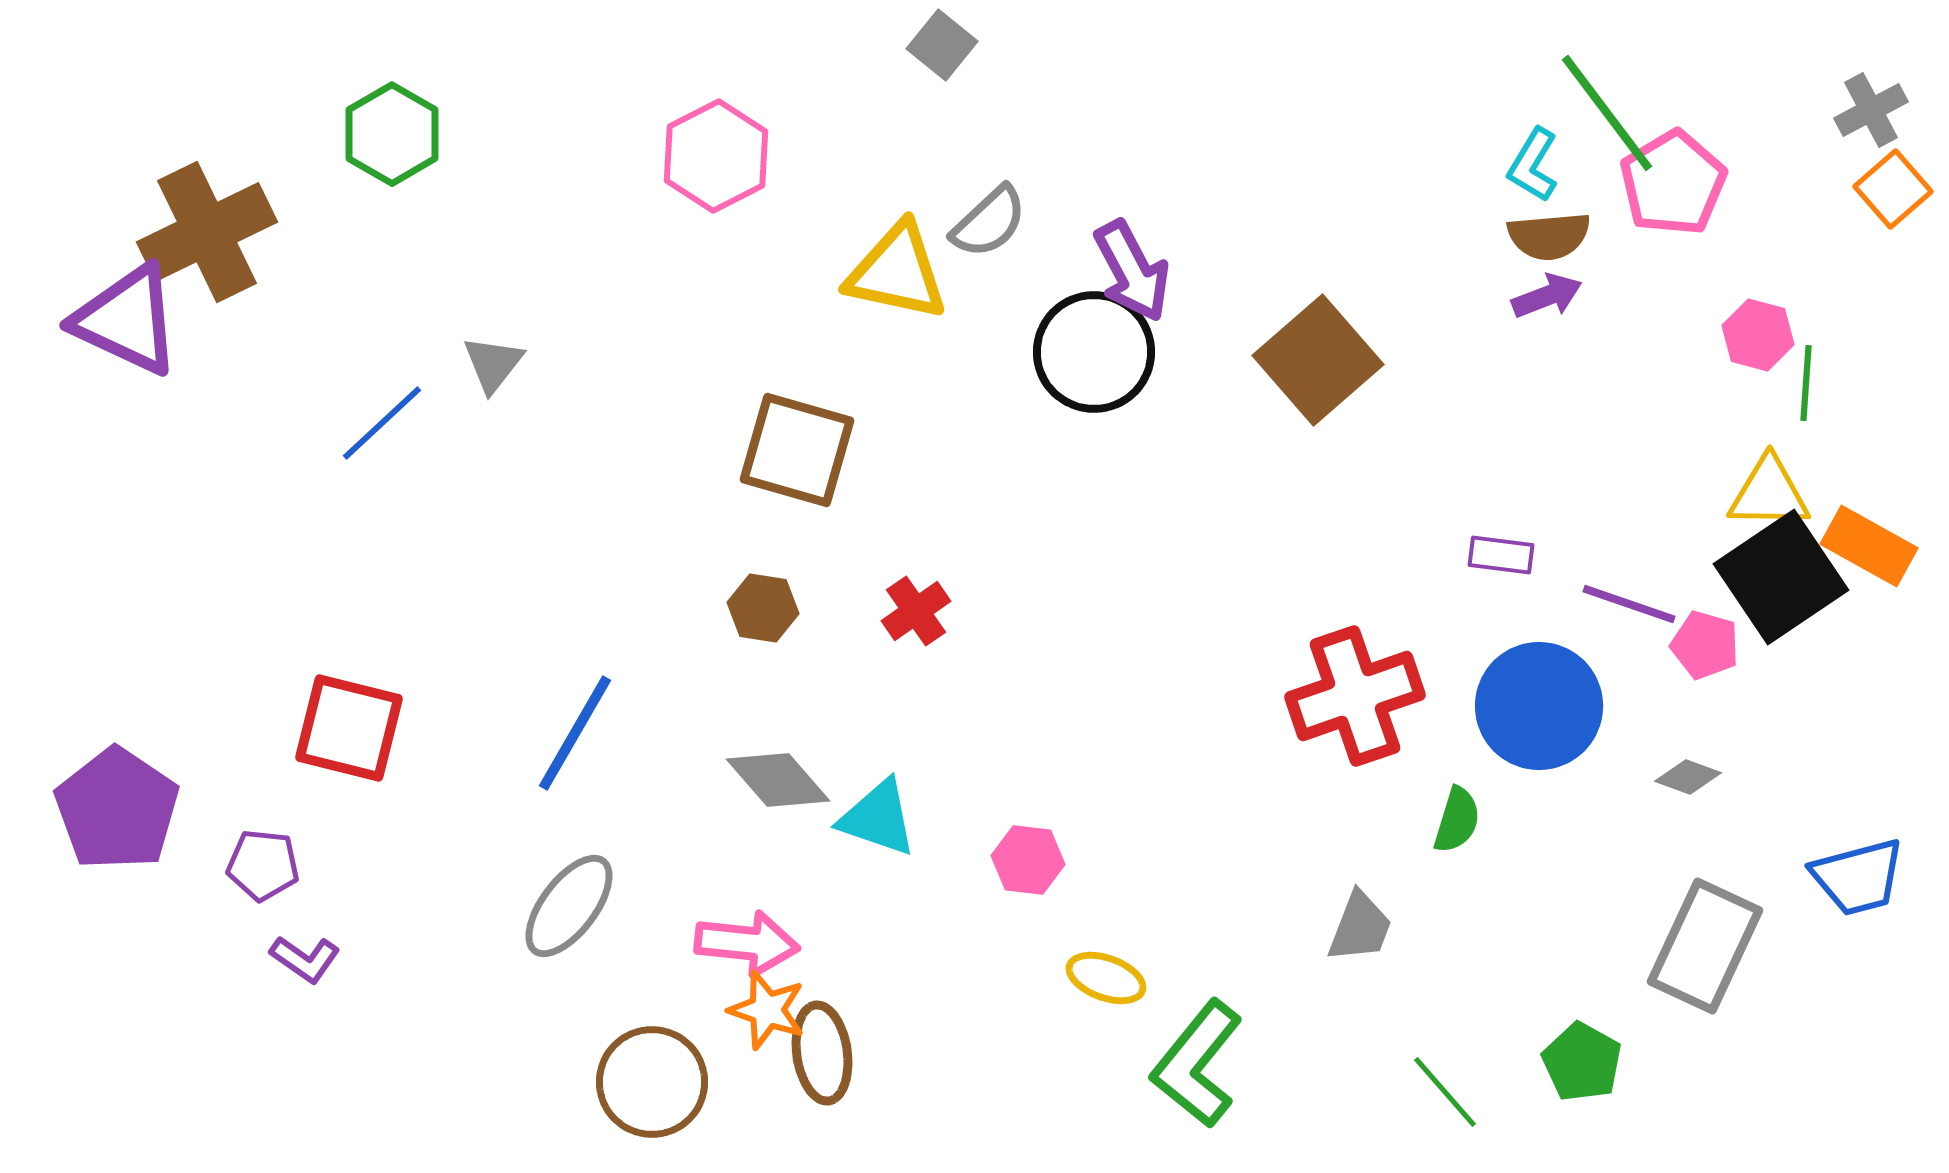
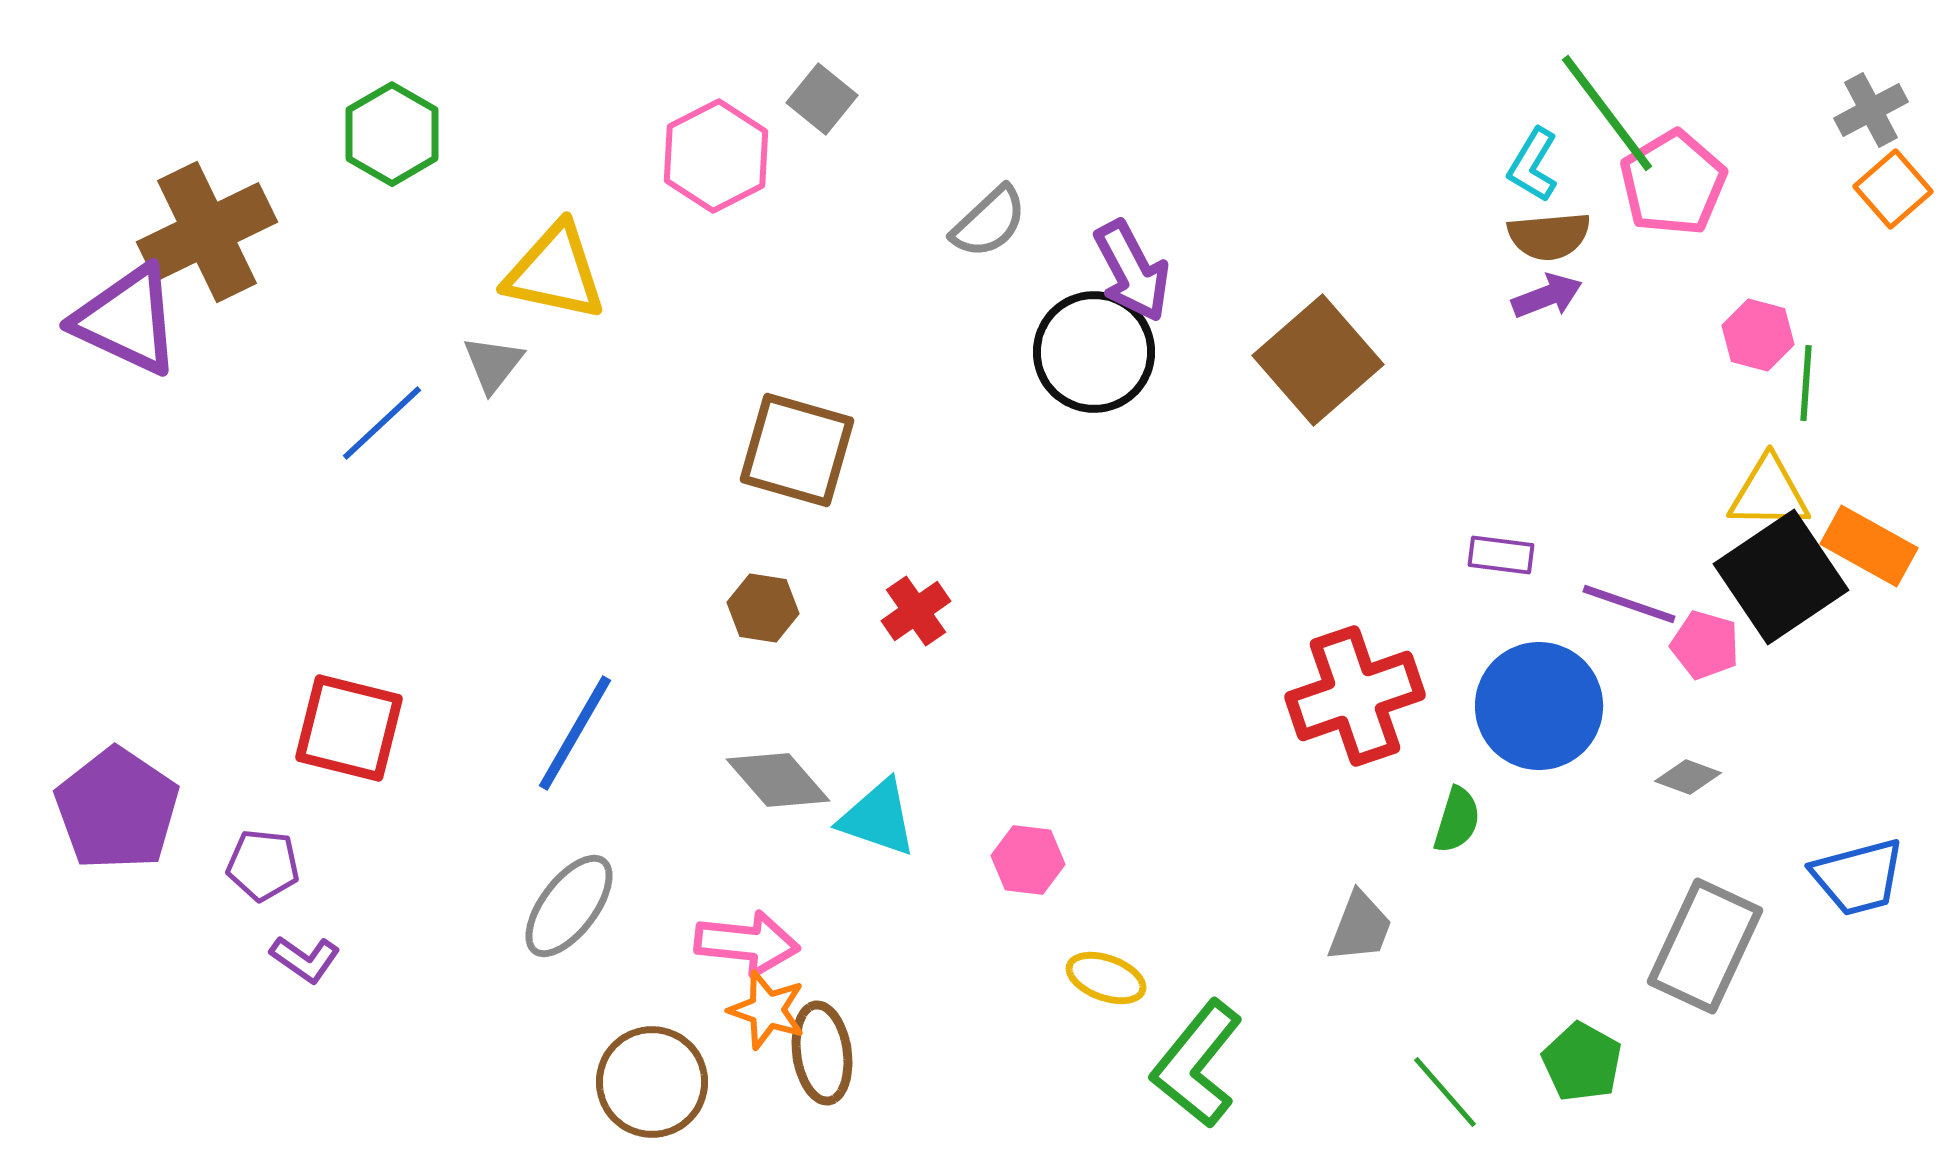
gray square at (942, 45): moved 120 px left, 54 px down
yellow triangle at (897, 272): moved 342 px left
